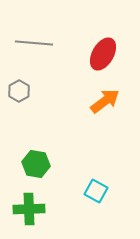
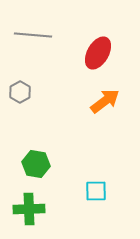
gray line: moved 1 px left, 8 px up
red ellipse: moved 5 px left, 1 px up
gray hexagon: moved 1 px right, 1 px down
cyan square: rotated 30 degrees counterclockwise
